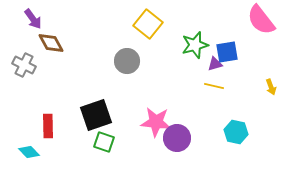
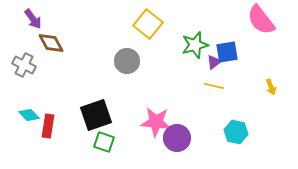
purple triangle: moved 1 px left, 2 px up; rotated 21 degrees counterclockwise
red rectangle: rotated 10 degrees clockwise
cyan diamond: moved 37 px up
